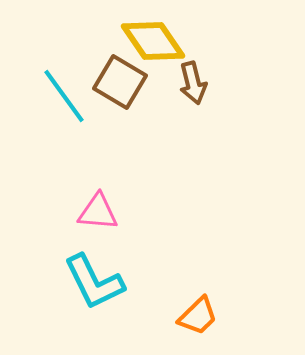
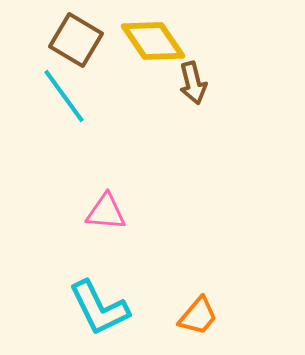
brown square: moved 44 px left, 42 px up
pink triangle: moved 8 px right
cyan L-shape: moved 5 px right, 26 px down
orange trapezoid: rotated 6 degrees counterclockwise
